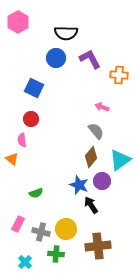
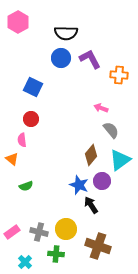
blue circle: moved 5 px right
blue square: moved 1 px left, 1 px up
pink arrow: moved 1 px left, 1 px down
gray semicircle: moved 15 px right, 1 px up
brown diamond: moved 2 px up
green semicircle: moved 10 px left, 7 px up
pink rectangle: moved 6 px left, 8 px down; rotated 28 degrees clockwise
gray cross: moved 2 px left
brown cross: rotated 25 degrees clockwise
